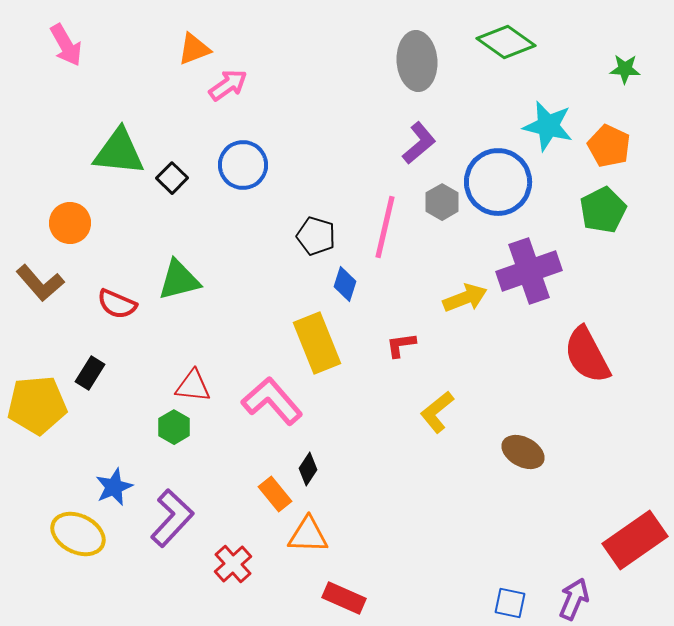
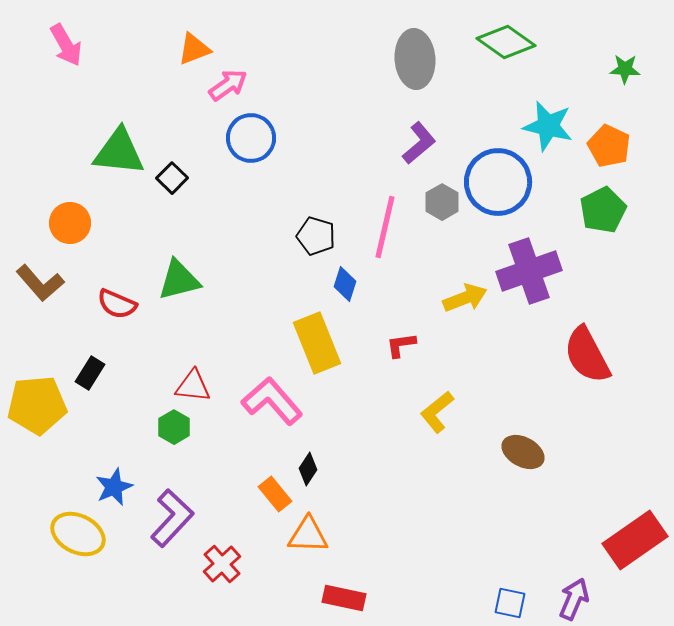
gray ellipse at (417, 61): moved 2 px left, 2 px up
blue circle at (243, 165): moved 8 px right, 27 px up
red cross at (233, 564): moved 11 px left
red rectangle at (344, 598): rotated 12 degrees counterclockwise
